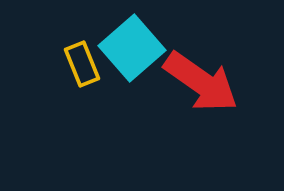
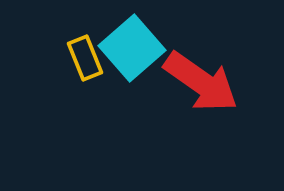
yellow rectangle: moved 3 px right, 6 px up
